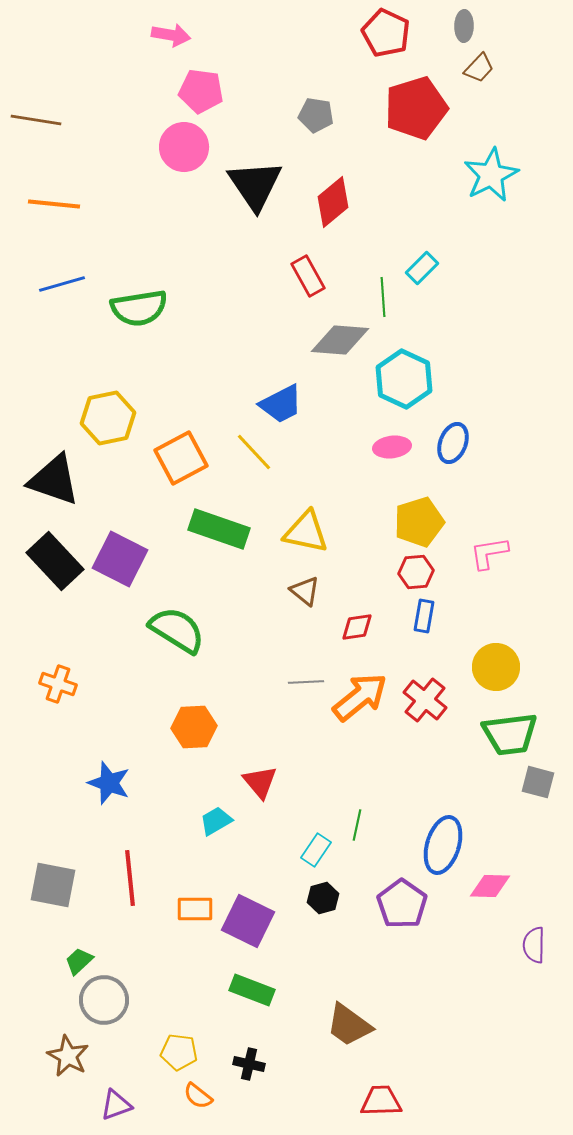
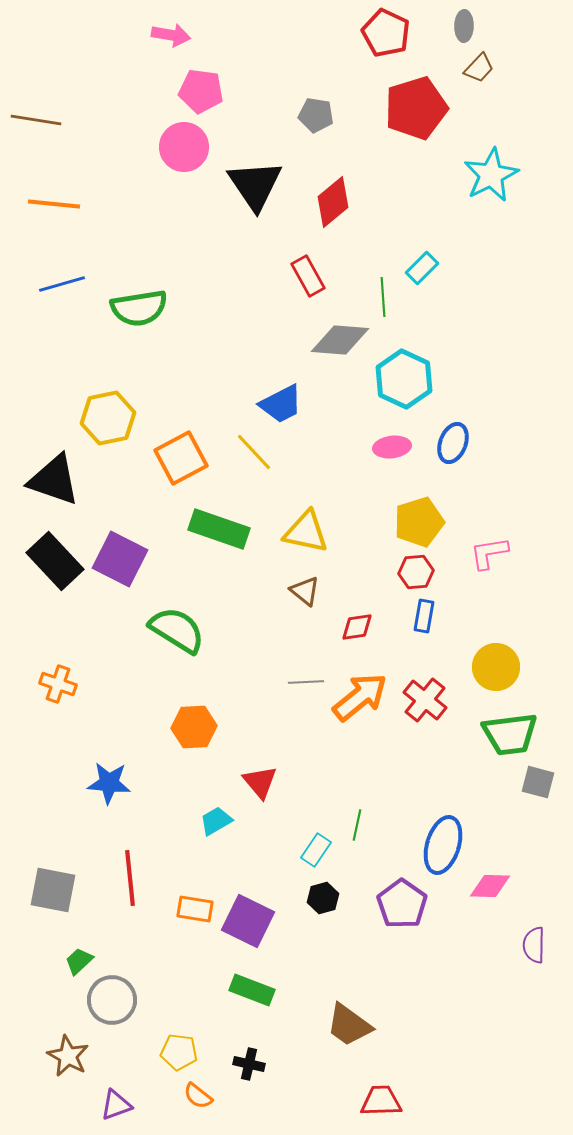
blue star at (109, 783): rotated 15 degrees counterclockwise
gray square at (53, 885): moved 5 px down
orange rectangle at (195, 909): rotated 9 degrees clockwise
gray circle at (104, 1000): moved 8 px right
